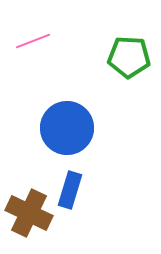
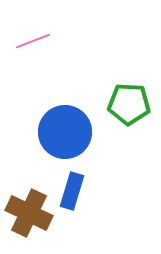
green pentagon: moved 47 px down
blue circle: moved 2 px left, 4 px down
blue rectangle: moved 2 px right, 1 px down
